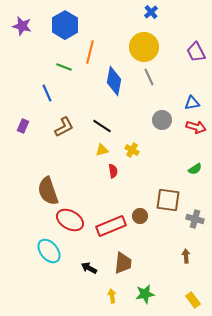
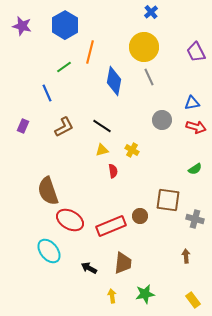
green line: rotated 56 degrees counterclockwise
